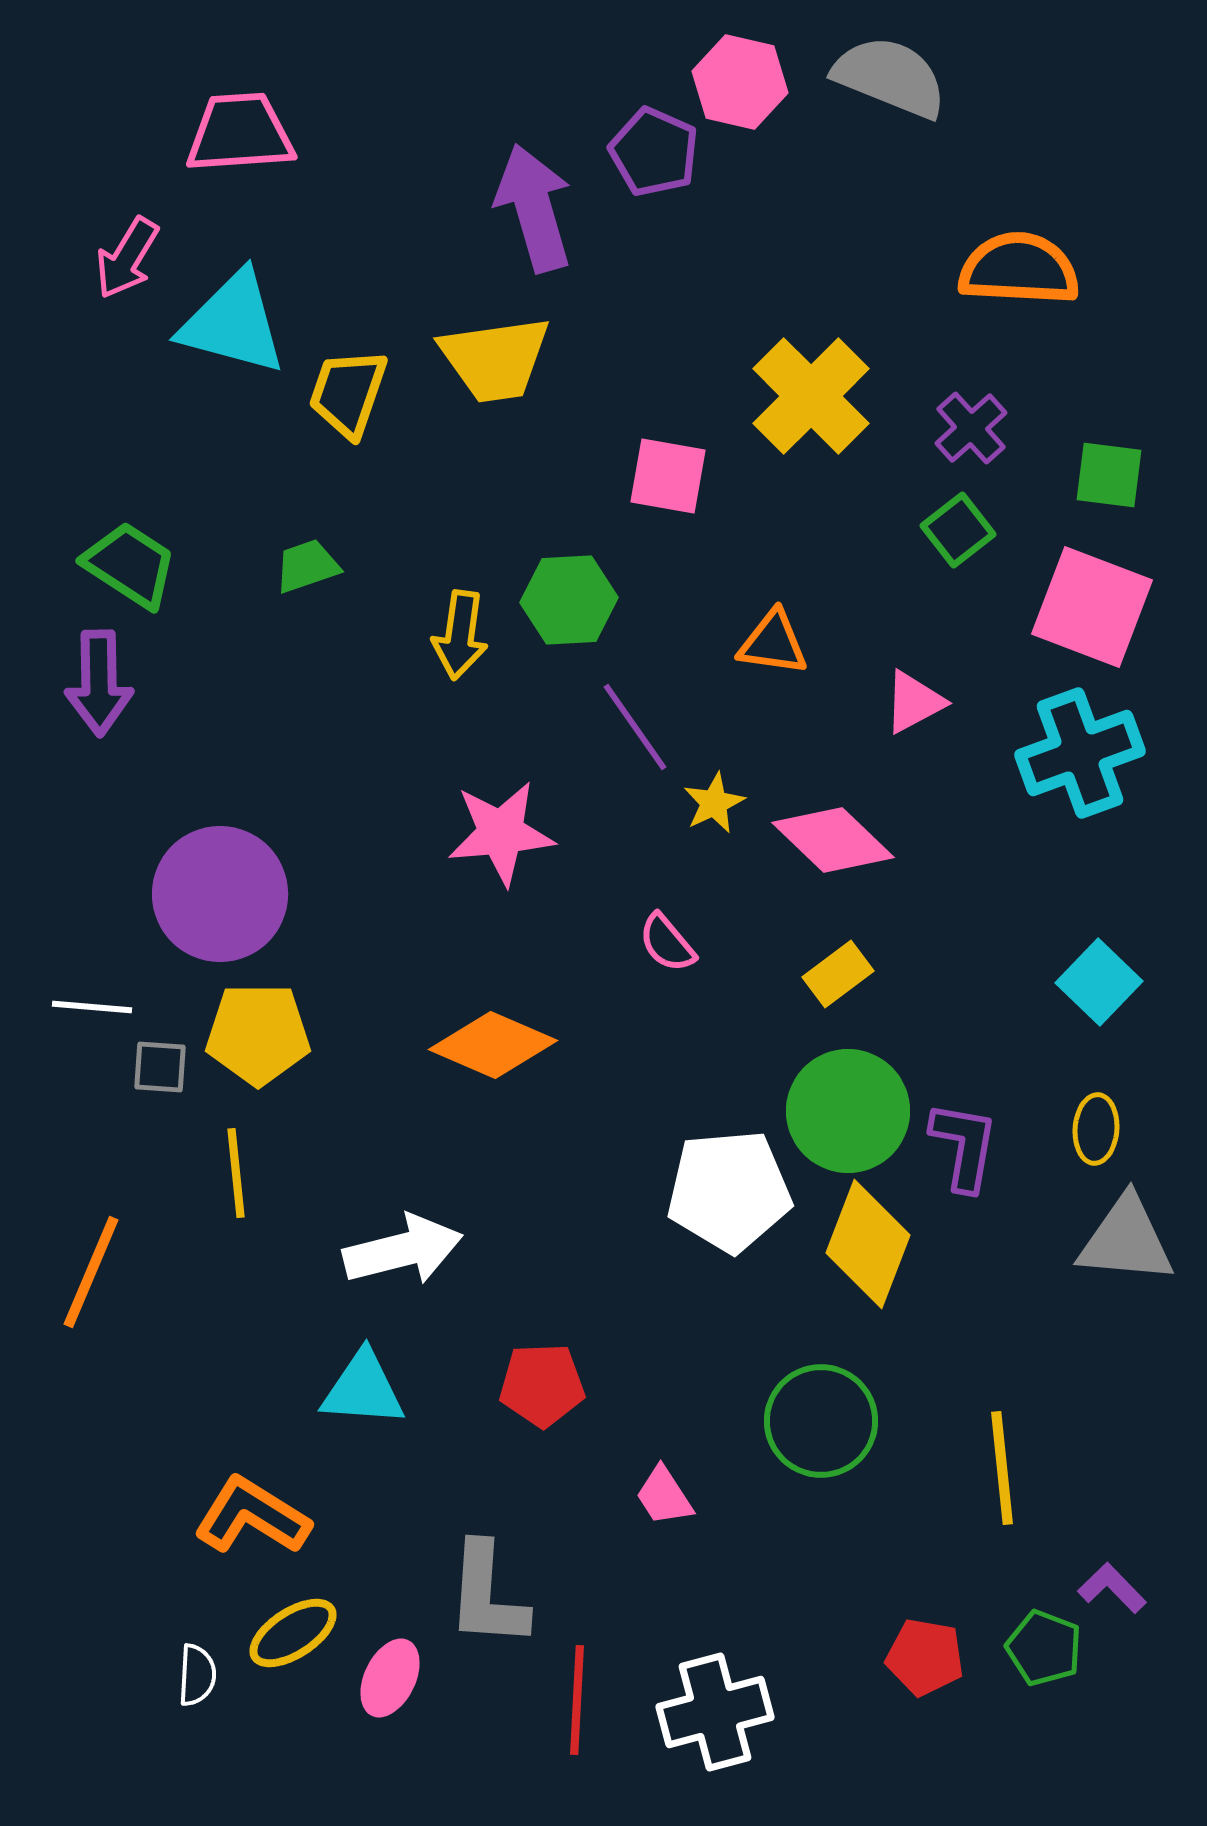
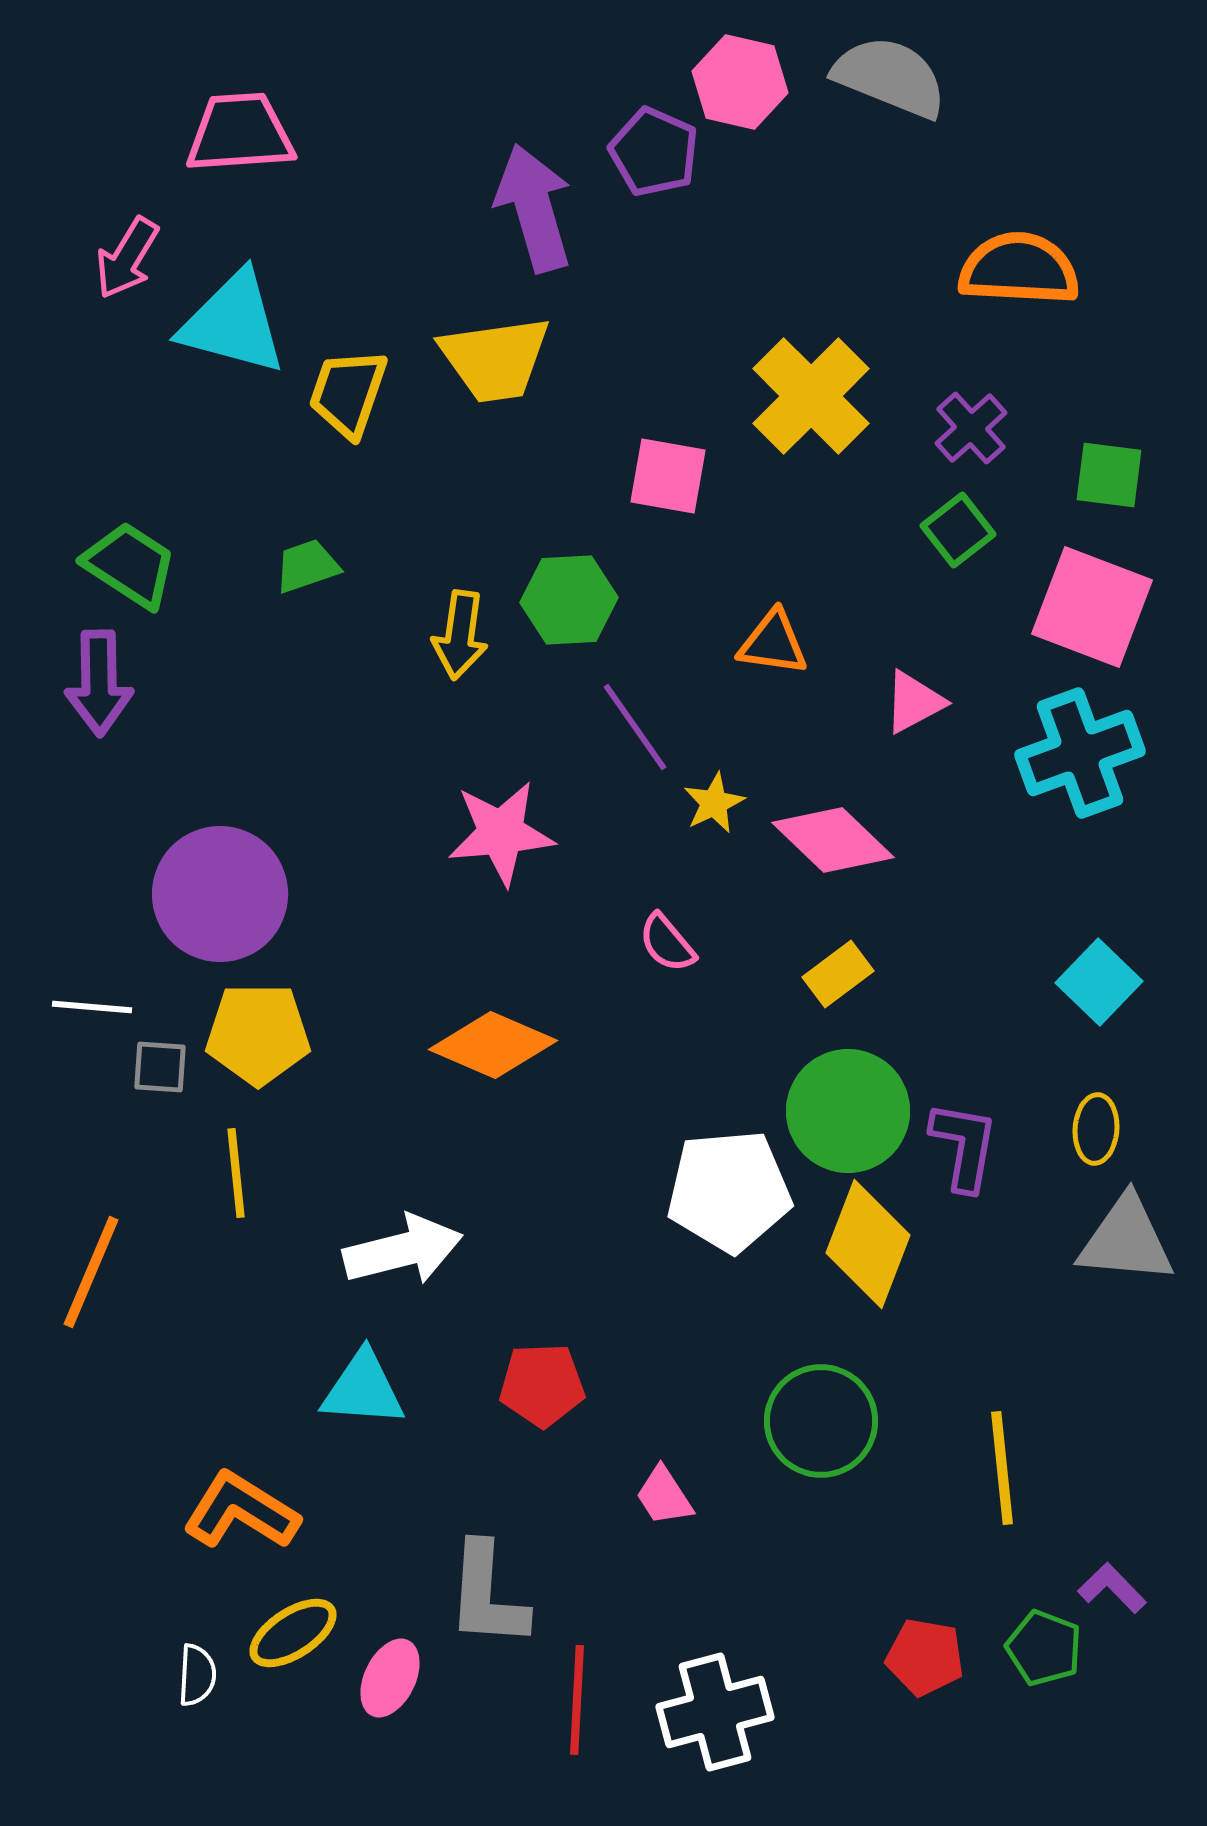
orange L-shape at (252, 1516): moved 11 px left, 5 px up
